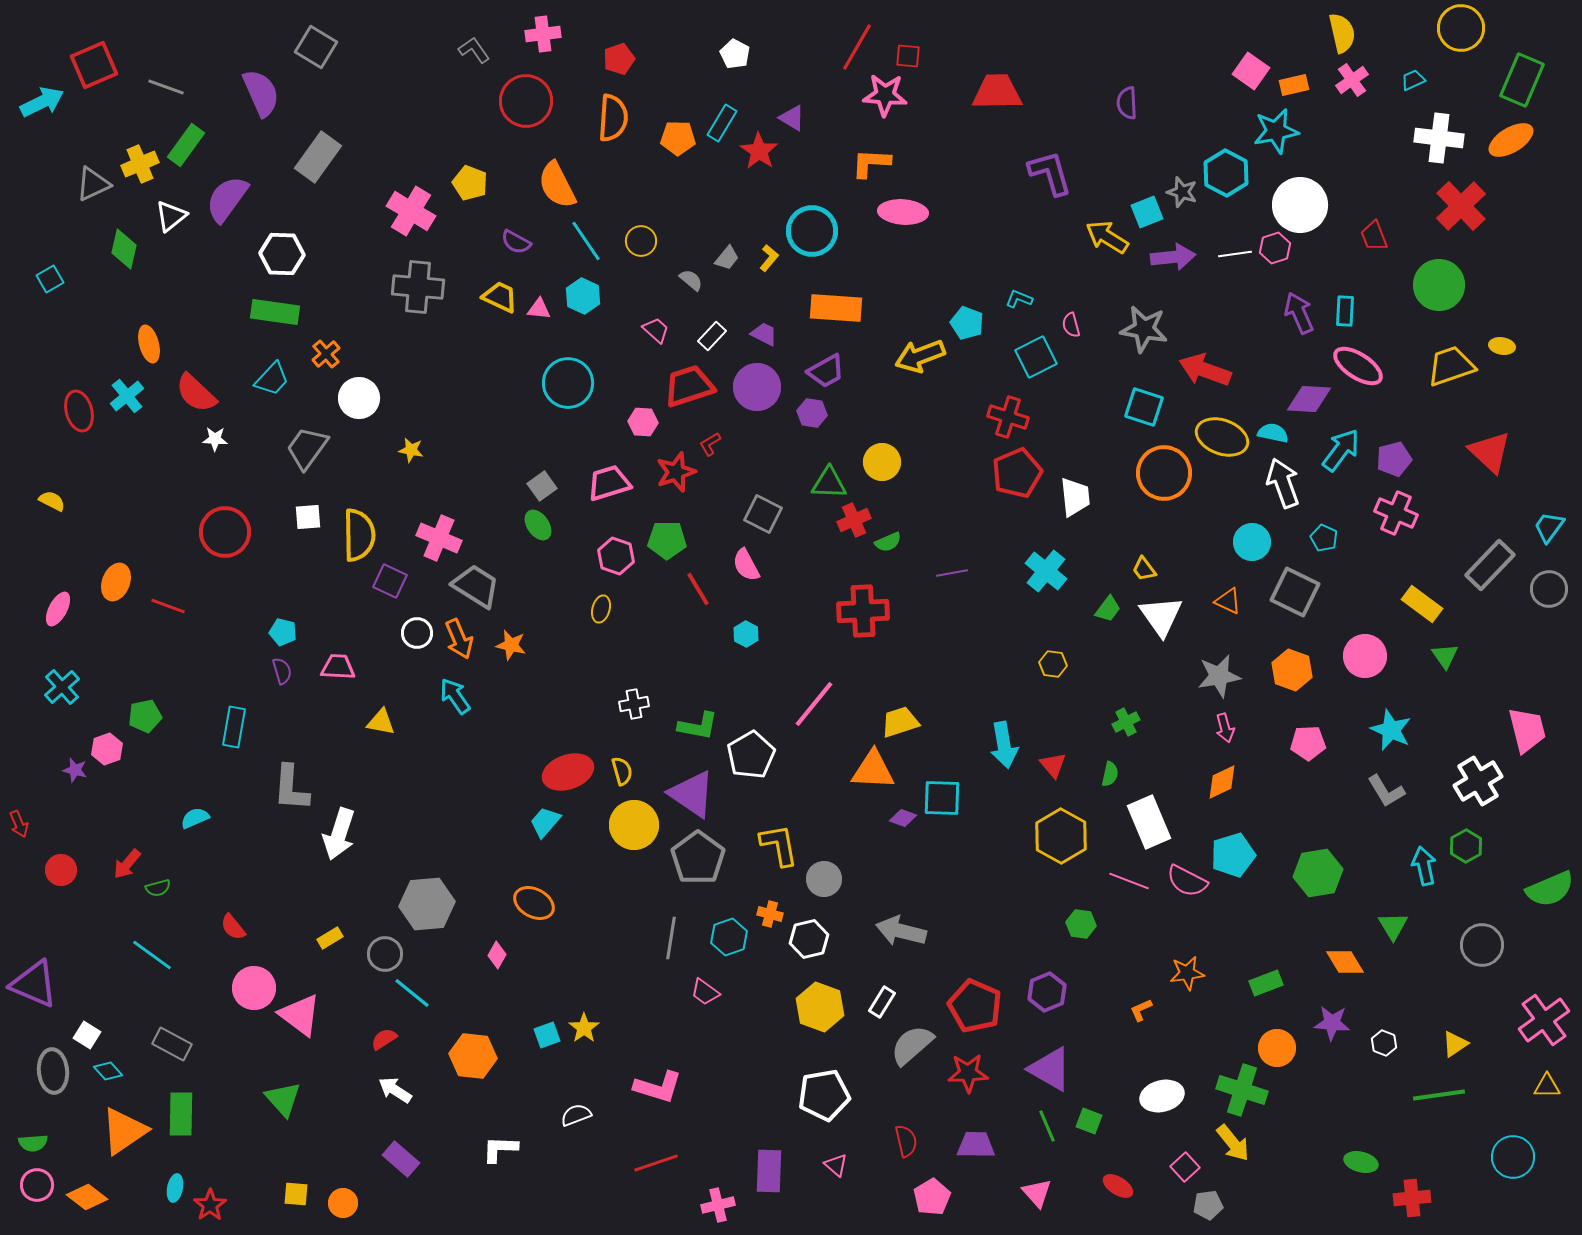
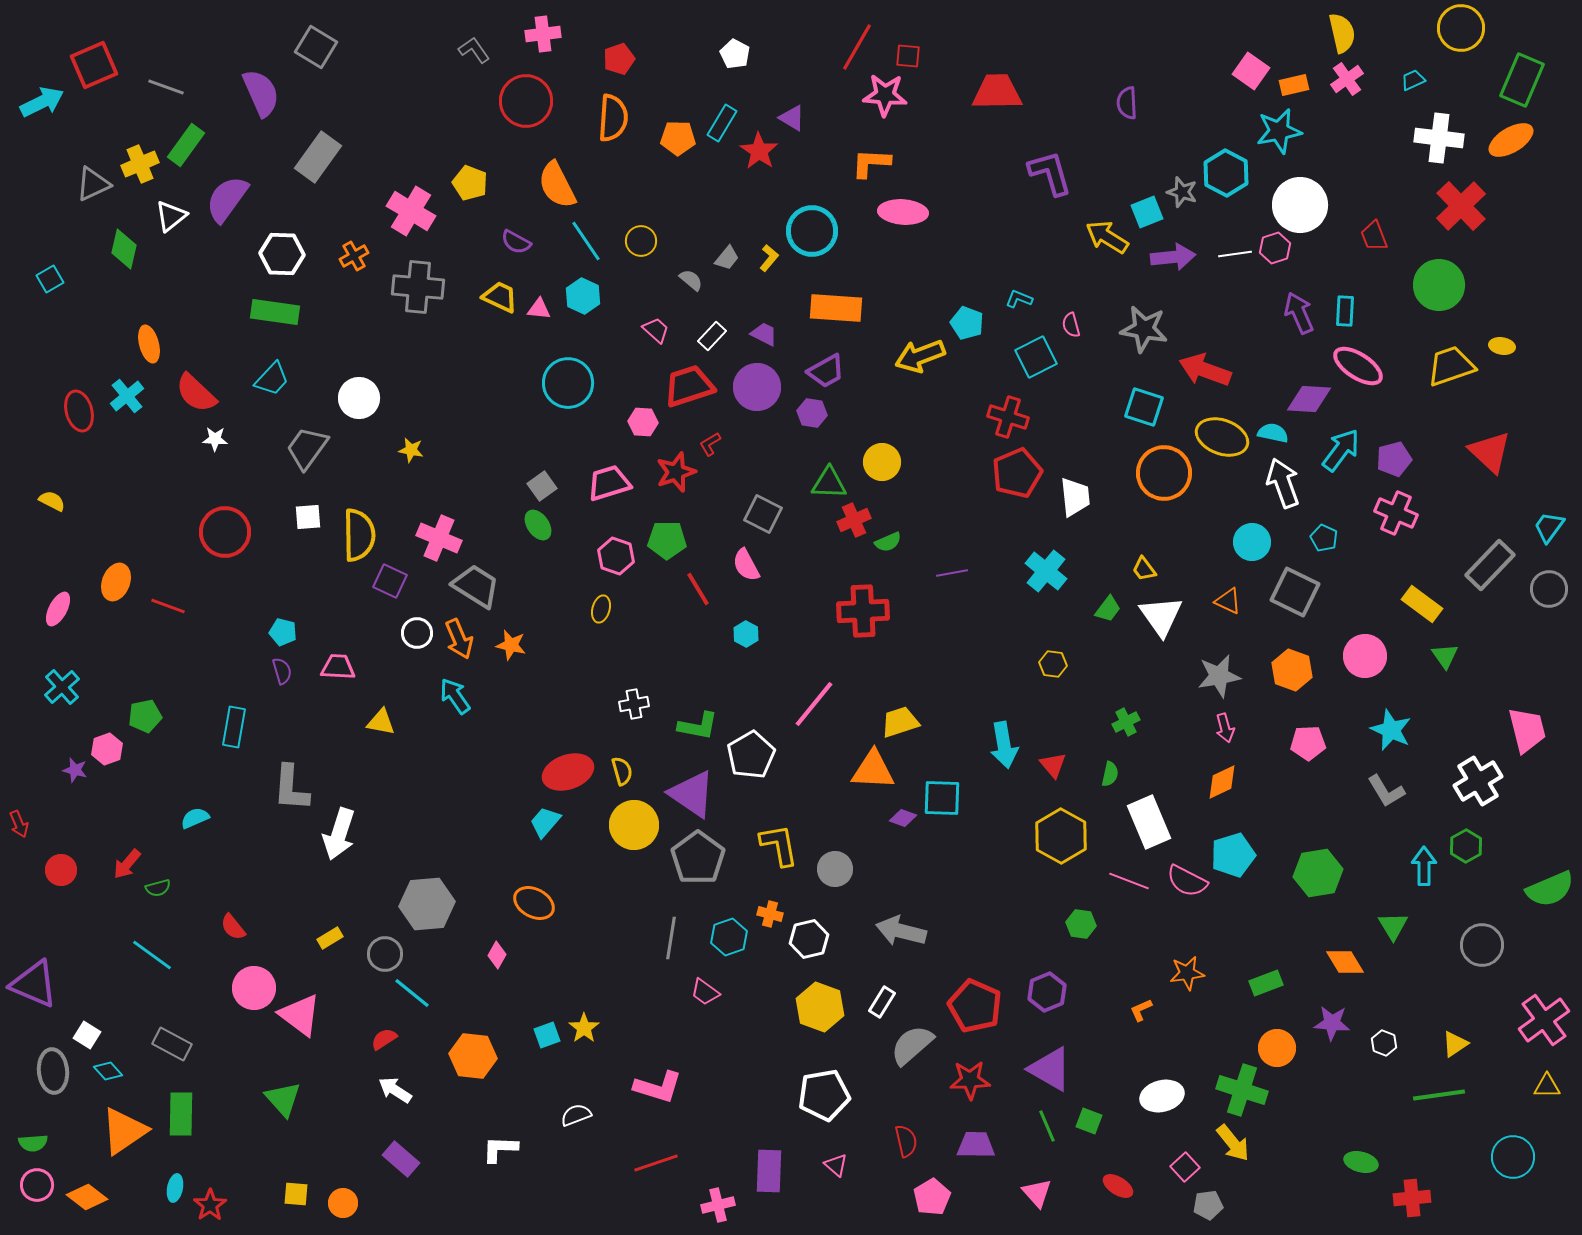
pink cross at (1352, 80): moved 5 px left, 1 px up
cyan star at (1276, 131): moved 3 px right
orange cross at (326, 354): moved 28 px right, 98 px up; rotated 12 degrees clockwise
cyan arrow at (1424, 866): rotated 12 degrees clockwise
gray circle at (824, 879): moved 11 px right, 10 px up
red star at (968, 1073): moved 2 px right, 7 px down
